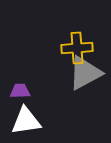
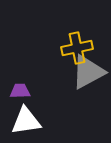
yellow cross: rotated 8 degrees counterclockwise
gray triangle: moved 3 px right, 1 px up
